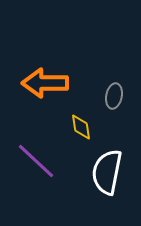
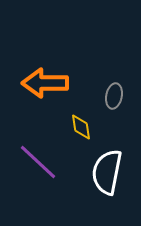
purple line: moved 2 px right, 1 px down
